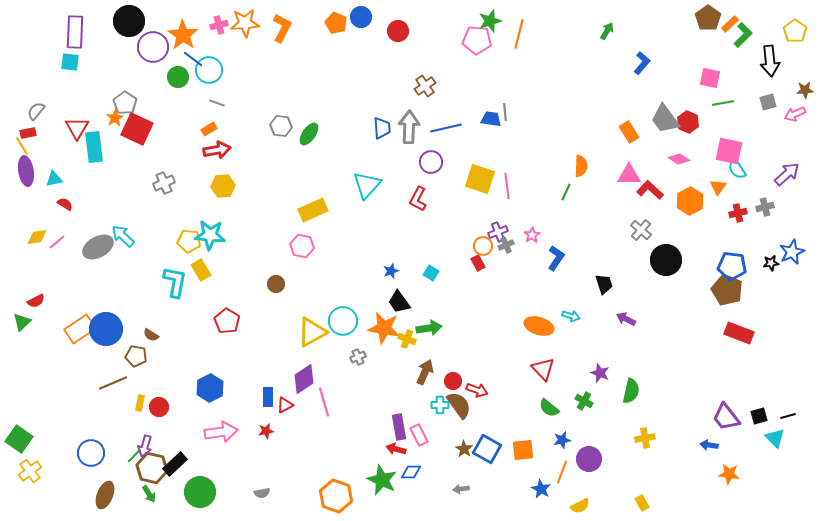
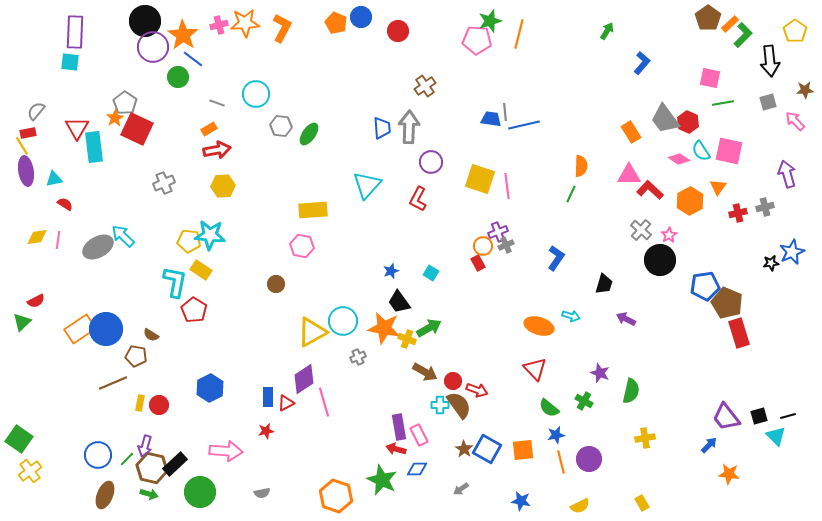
black circle at (129, 21): moved 16 px right
cyan circle at (209, 70): moved 47 px right, 24 px down
pink arrow at (795, 114): moved 7 px down; rotated 70 degrees clockwise
blue line at (446, 128): moved 78 px right, 3 px up
orange rectangle at (629, 132): moved 2 px right
cyan semicircle at (737, 169): moved 36 px left, 18 px up
purple arrow at (787, 174): rotated 64 degrees counterclockwise
green line at (566, 192): moved 5 px right, 2 px down
yellow rectangle at (313, 210): rotated 20 degrees clockwise
pink star at (532, 235): moved 137 px right
pink line at (57, 242): moved 1 px right, 2 px up; rotated 42 degrees counterclockwise
black circle at (666, 260): moved 6 px left
blue pentagon at (732, 266): moved 27 px left, 20 px down; rotated 16 degrees counterclockwise
yellow rectangle at (201, 270): rotated 25 degrees counterclockwise
black trapezoid at (604, 284): rotated 35 degrees clockwise
brown pentagon at (727, 290): moved 13 px down
red pentagon at (227, 321): moved 33 px left, 11 px up
green arrow at (429, 328): rotated 20 degrees counterclockwise
red rectangle at (739, 333): rotated 52 degrees clockwise
red triangle at (543, 369): moved 8 px left
brown arrow at (425, 372): rotated 95 degrees clockwise
red triangle at (285, 405): moved 1 px right, 2 px up
red circle at (159, 407): moved 2 px up
pink arrow at (221, 432): moved 5 px right, 19 px down; rotated 12 degrees clockwise
cyan triangle at (775, 438): moved 1 px right, 2 px up
blue star at (562, 440): moved 6 px left, 5 px up
blue arrow at (709, 445): rotated 126 degrees clockwise
blue circle at (91, 453): moved 7 px right, 2 px down
green line at (134, 456): moved 7 px left, 3 px down
blue diamond at (411, 472): moved 6 px right, 3 px up
orange line at (562, 472): moved 1 px left, 10 px up; rotated 35 degrees counterclockwise
gray arrow at (461, 489): rotated 28 degrees counterclockwise
blue star at (541, 489): moved 20 px left, 12 px down; rotated 18 degrees counterclockwise
green arrow at (149, 494): rotated 42 degrees counterclockwise
